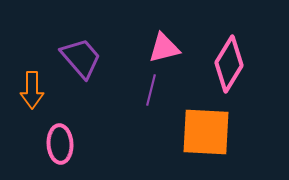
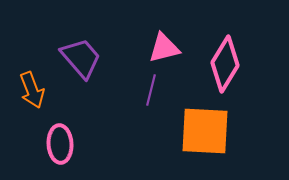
pink diamond: moved 4 px left
orange arrow: rotated 21 degrees counterclockwise
orange square: moved 1 px left, 1 px up
